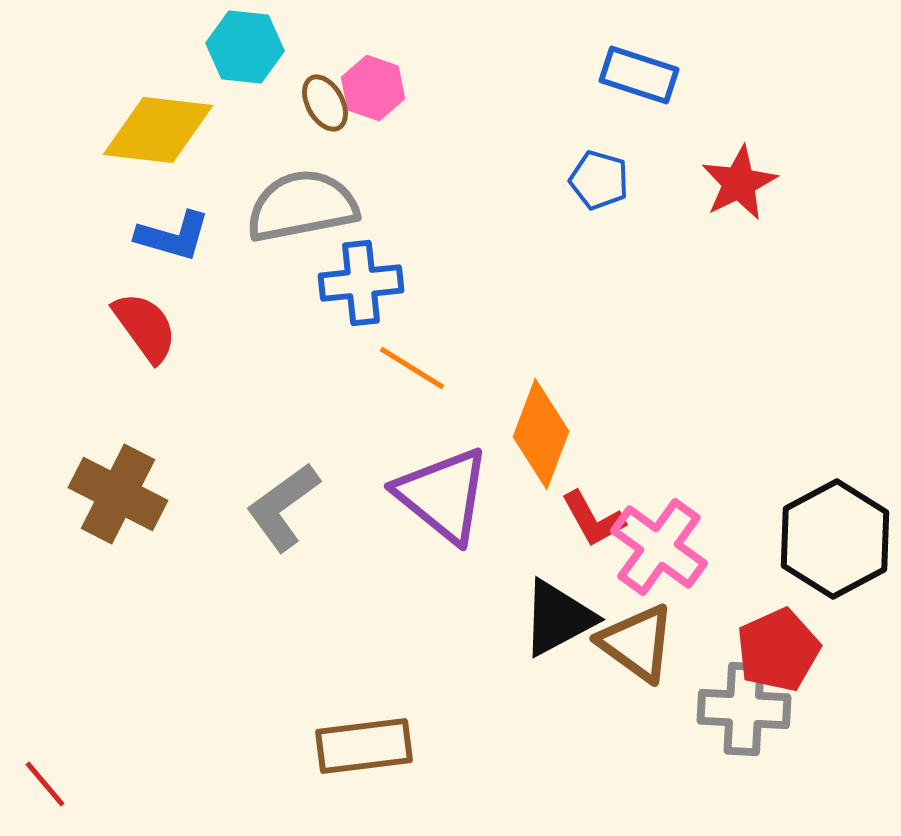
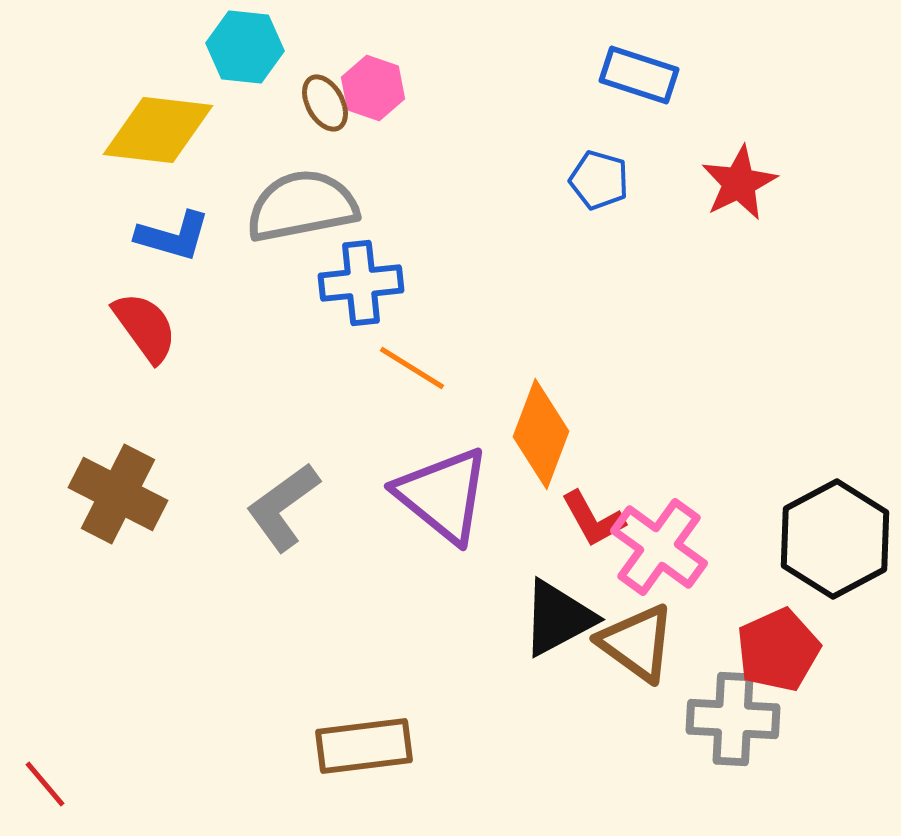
gray cross: moved 11 px left, 10 px down
